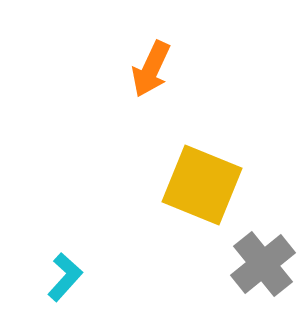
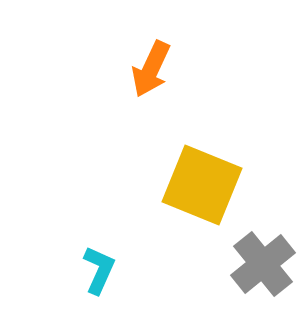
cyan L-shape: moved 34 px right, 7 px up; rotated 18 degrees counterclockwise
